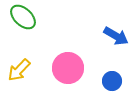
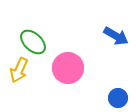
green ellipse: moved 10 px right, 25 px down
yellow arrow: rotated 20 degrees counterclockwise
blue circle: moved 6 px right, 17 px down
